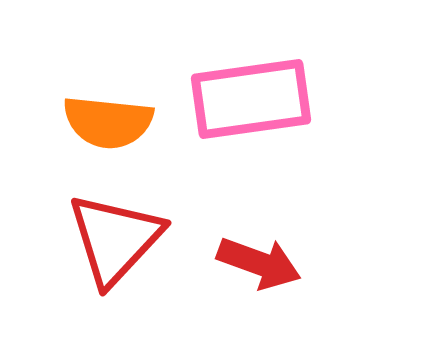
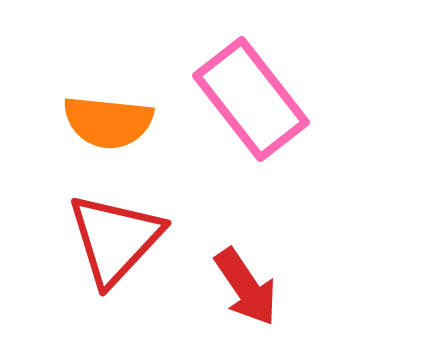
pink rectangle: rotated 60 degrees clockwise
red arrow: moved 13 px left, 24 px down; rotated 36 degrees clockwise
